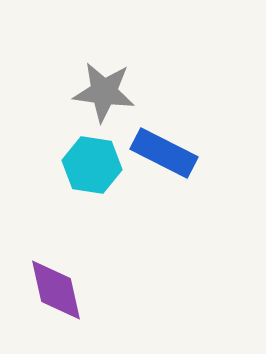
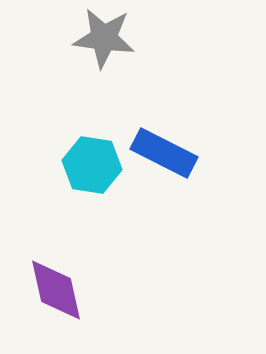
gray star: moved 54 px up
